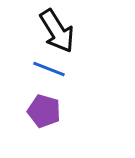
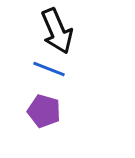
black arrow: rotated 9 degrees clockwise
